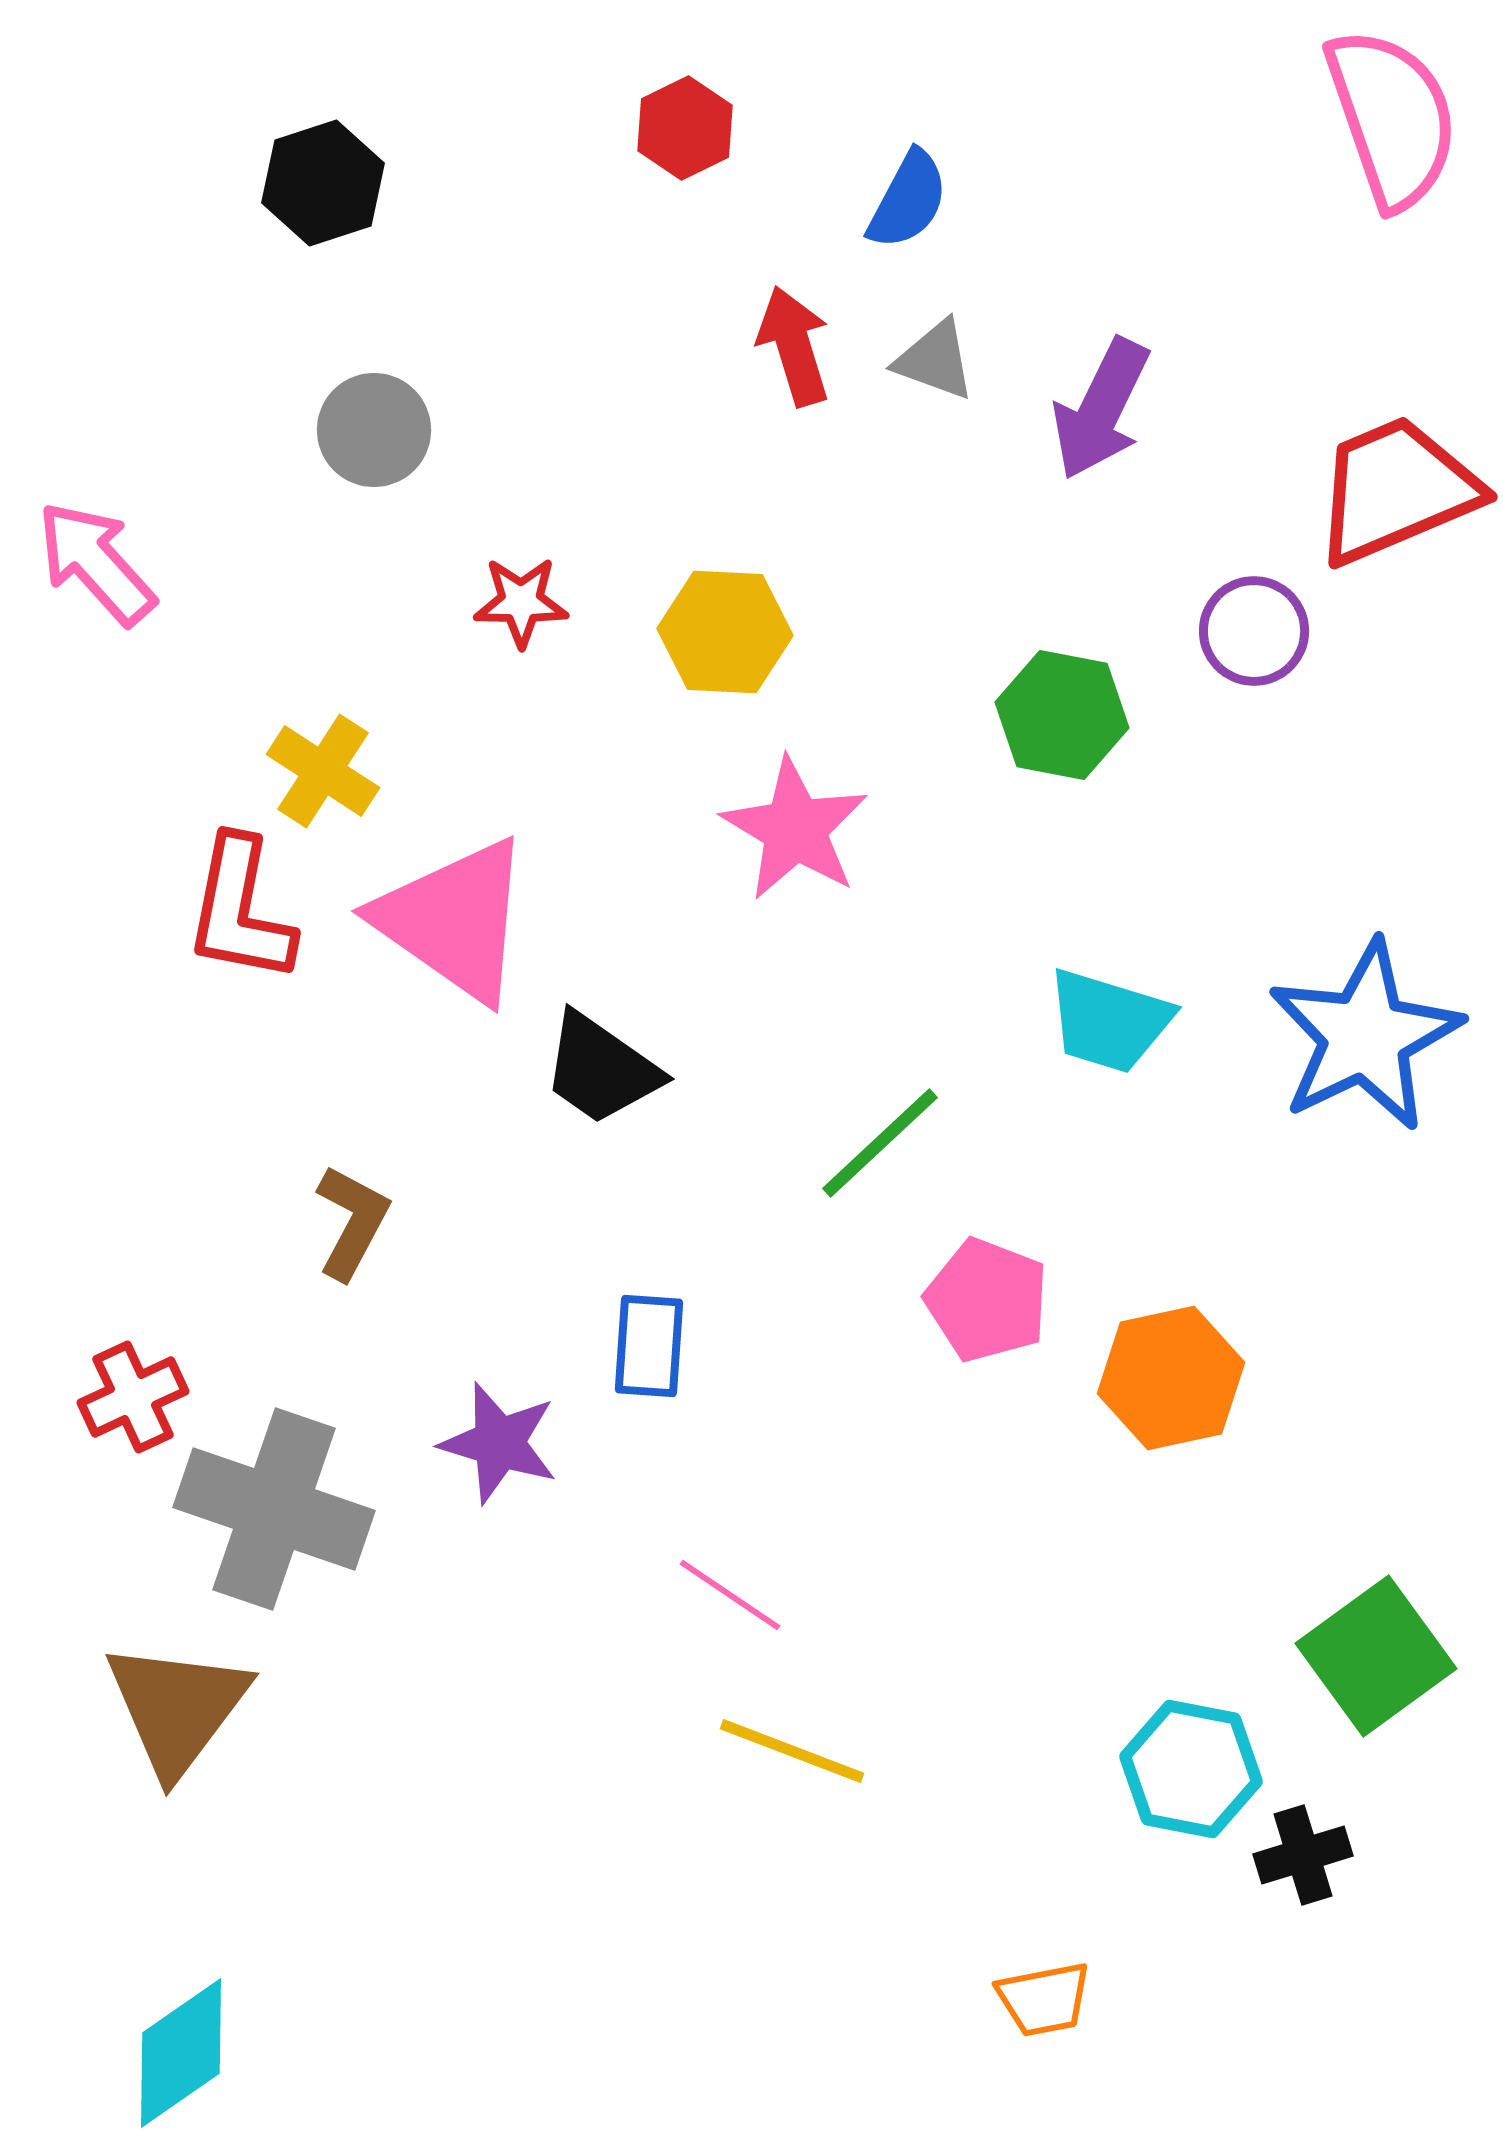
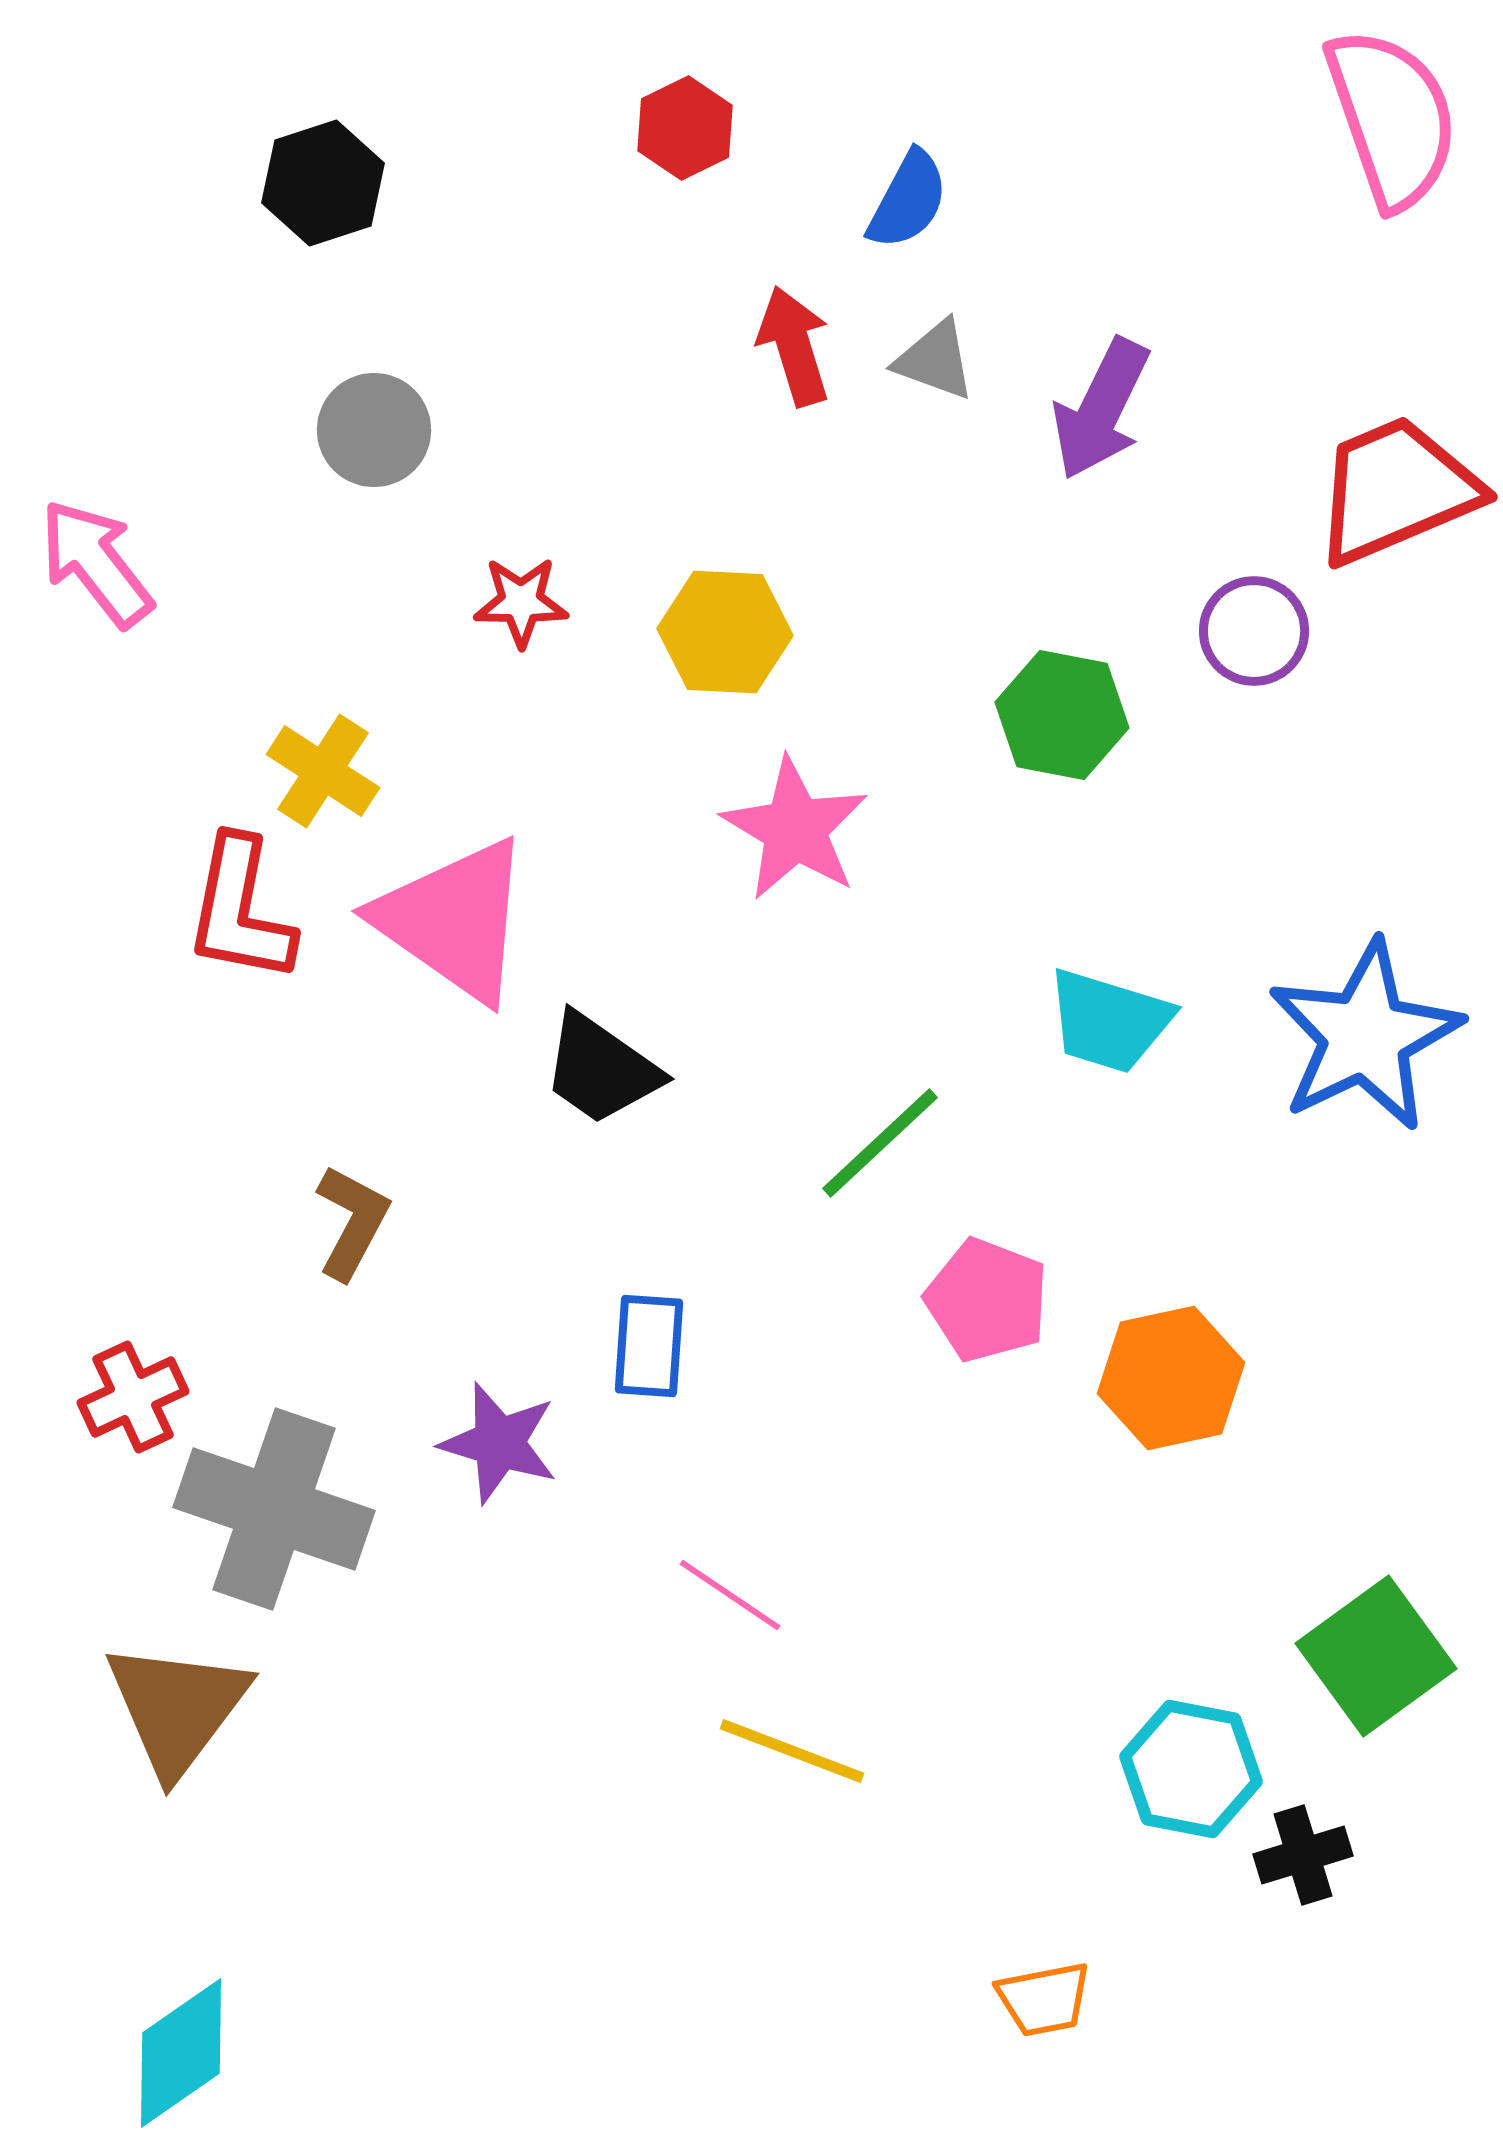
pink arrow: rotated 4 degrees clockwise
